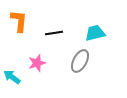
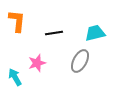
orange L-shape: moved 2 px left
cyan arrow: moved 3 px right; rotated 24 degrees clockwise
